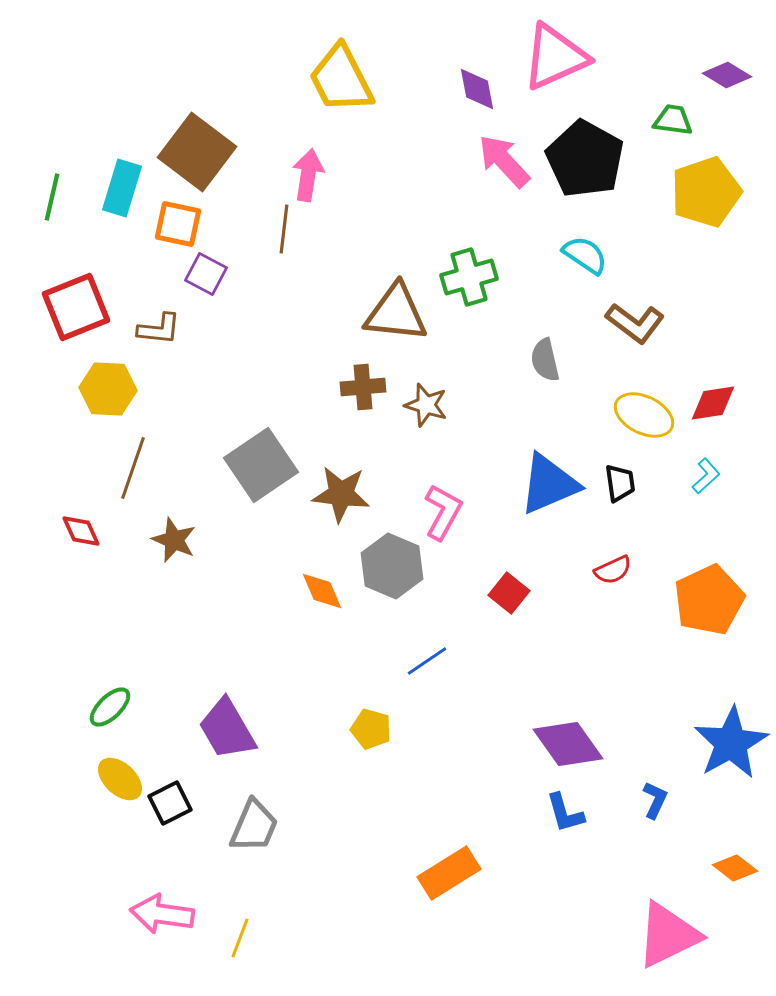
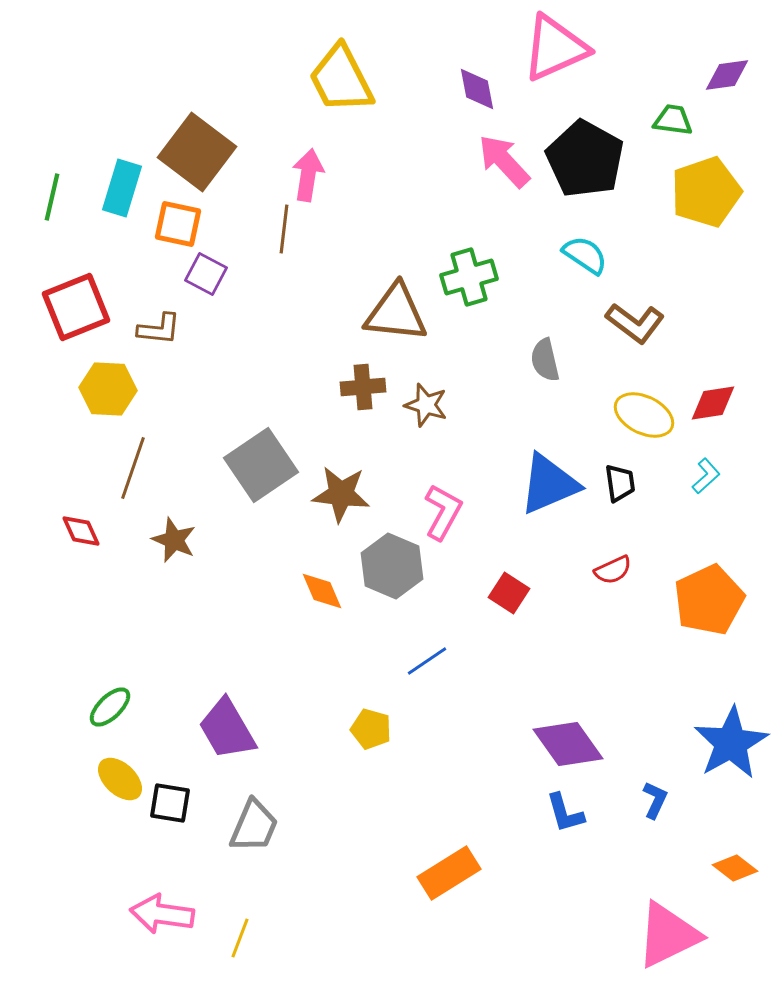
pink triangle at (555, 57): moved 9 px up
purple diamond at (727, 75): rotated 39 degrees counterclockwise
red square at (509, 593): rotated 6 degrees counterclockwise
black square at (170, 803): rotated 36 degrees clockwise
